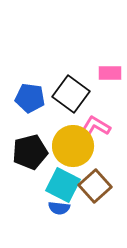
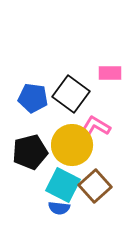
blue pentagon: moved 3 px right
yellow circle: moved 1 px left, 1 px up
